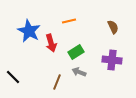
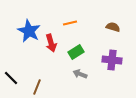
orange line: moved 1 px right, 2 px down
brown semicircle: rotated 48 degrees counterclockwise
gray arrow: moved 1 px right, 2 px down
black line: moved 2 px left, 1 px down
brown line: moved 20 px left, 5 px down
